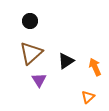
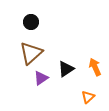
black circle: moved 1 px right, 1 px down
black triangle: moved 8 px down
purple triangle: moved 2 px right, 2 px up; rotated 28 degrees clockwise
